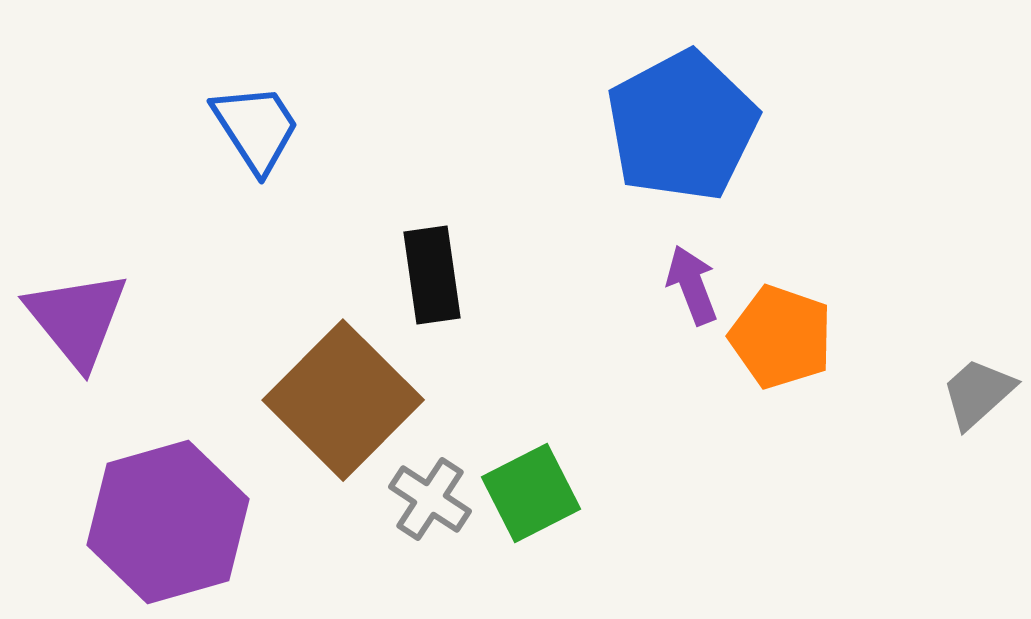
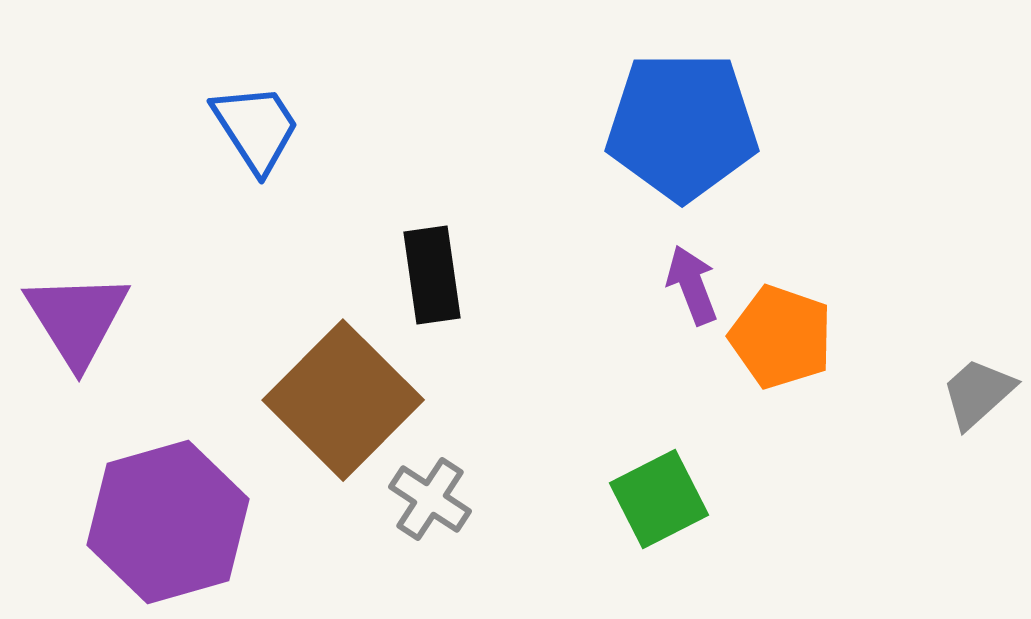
blue pentagon: rotated 28 degrees clockwise
purple triangle: rotated 7 degrees clockwise
green square: moved 128 px right, 6 px down
